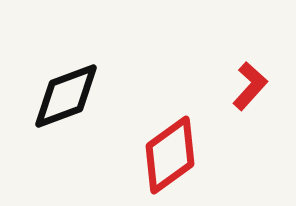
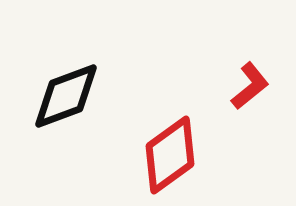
red L-shape: rotated 9 degrees clockwise
